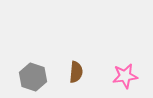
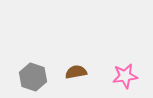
brown semicircle: rotated 105 degrees counterclockwise
